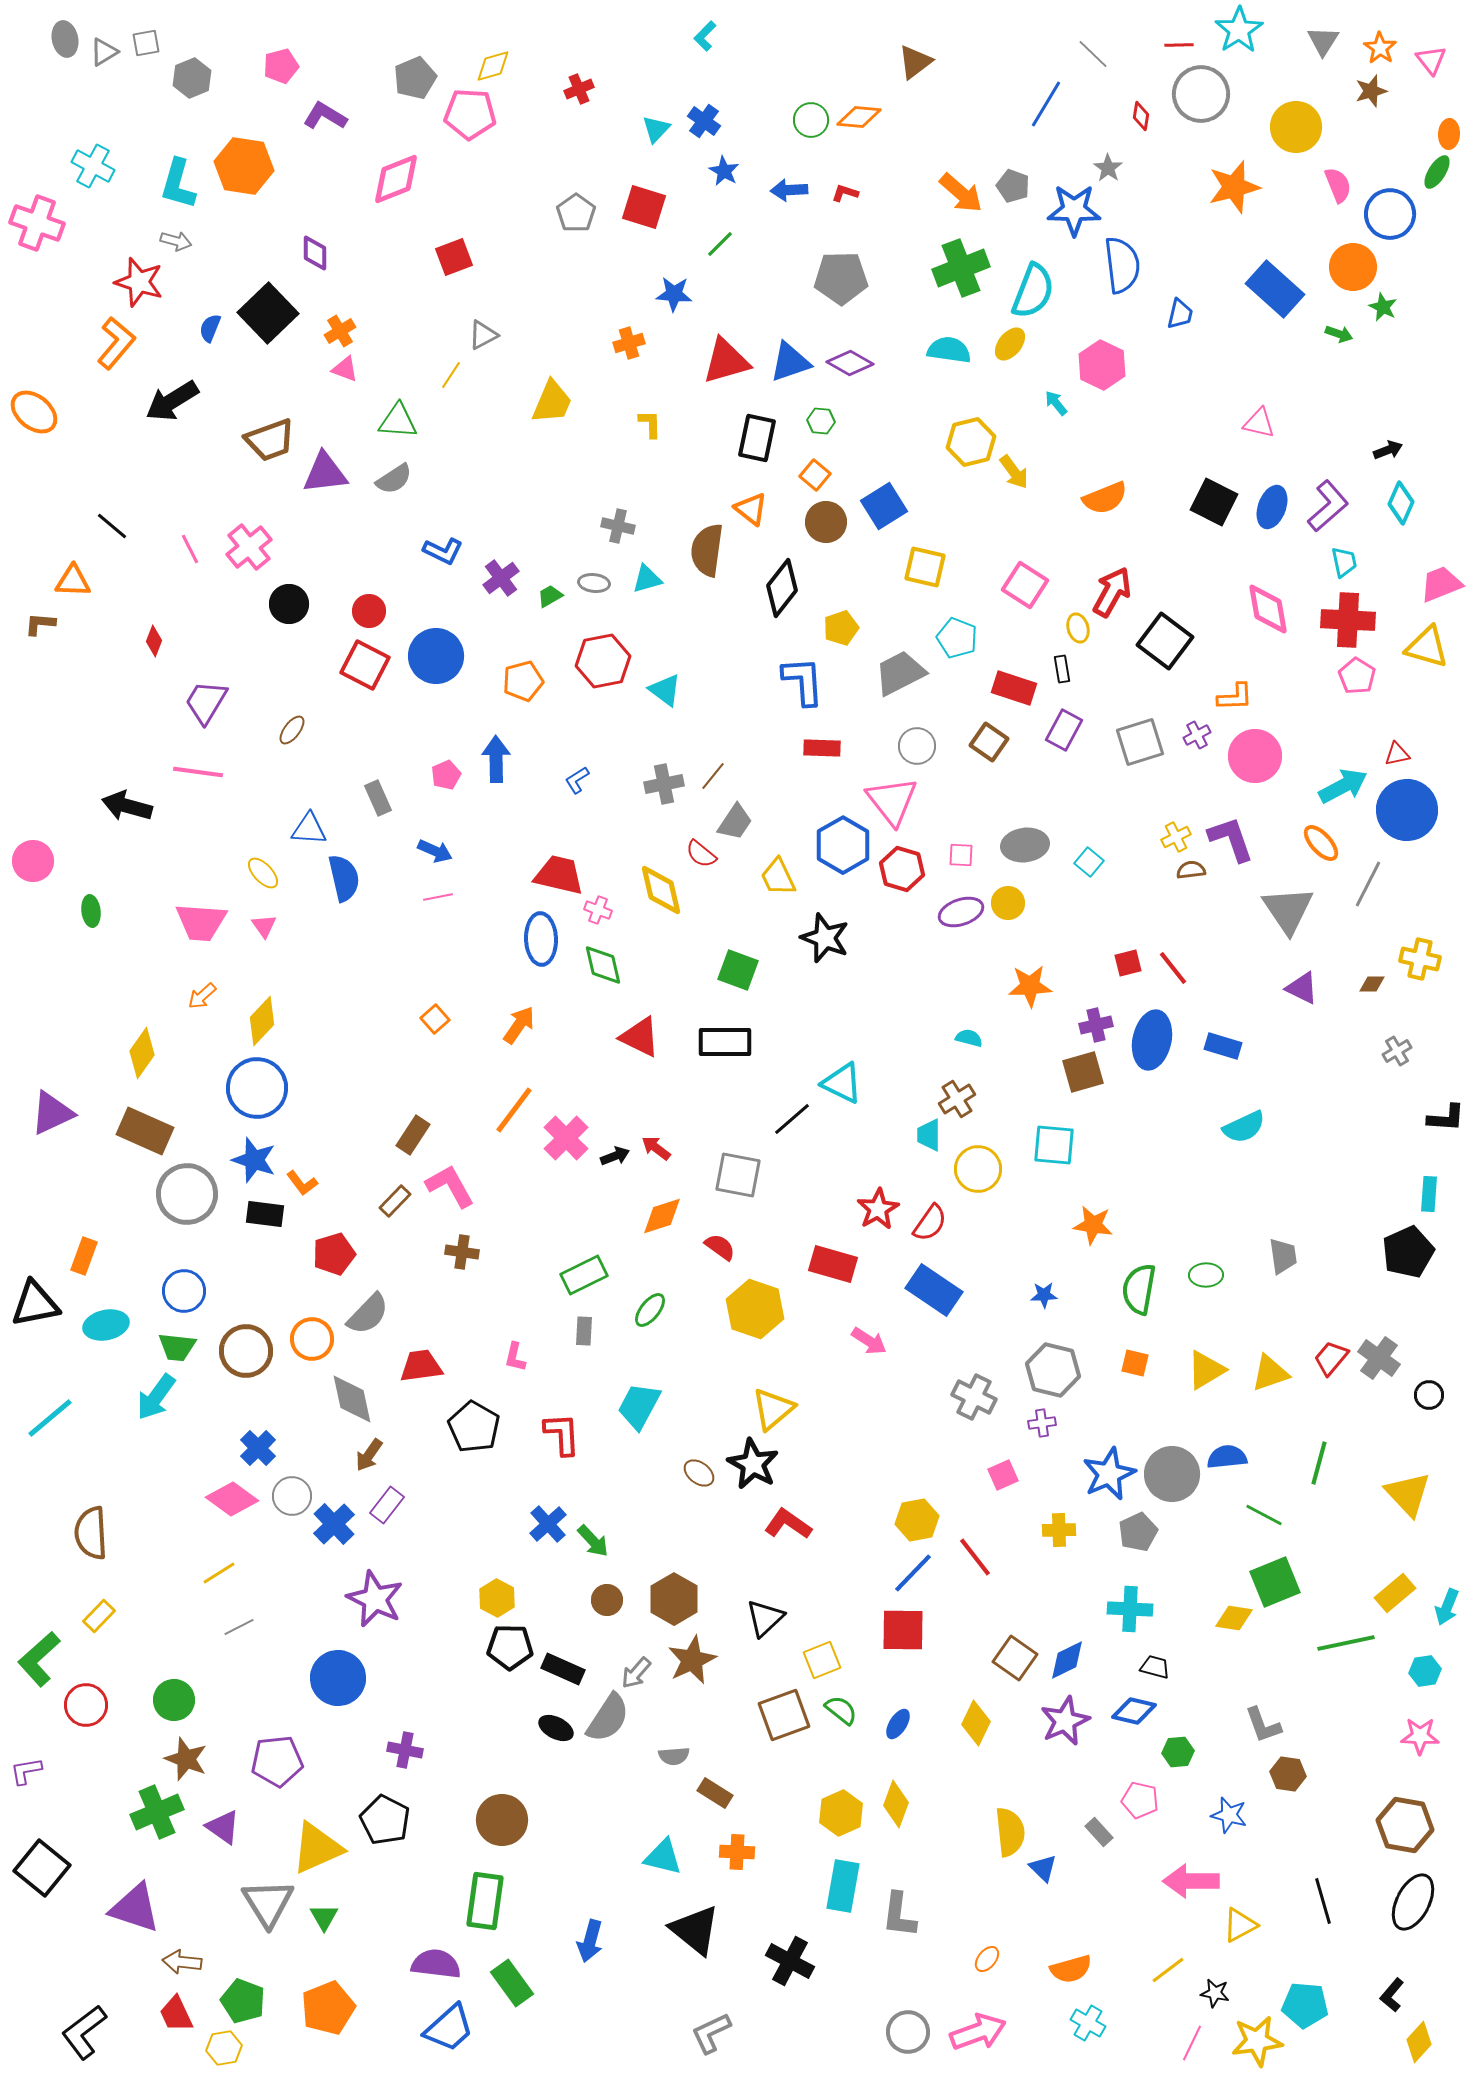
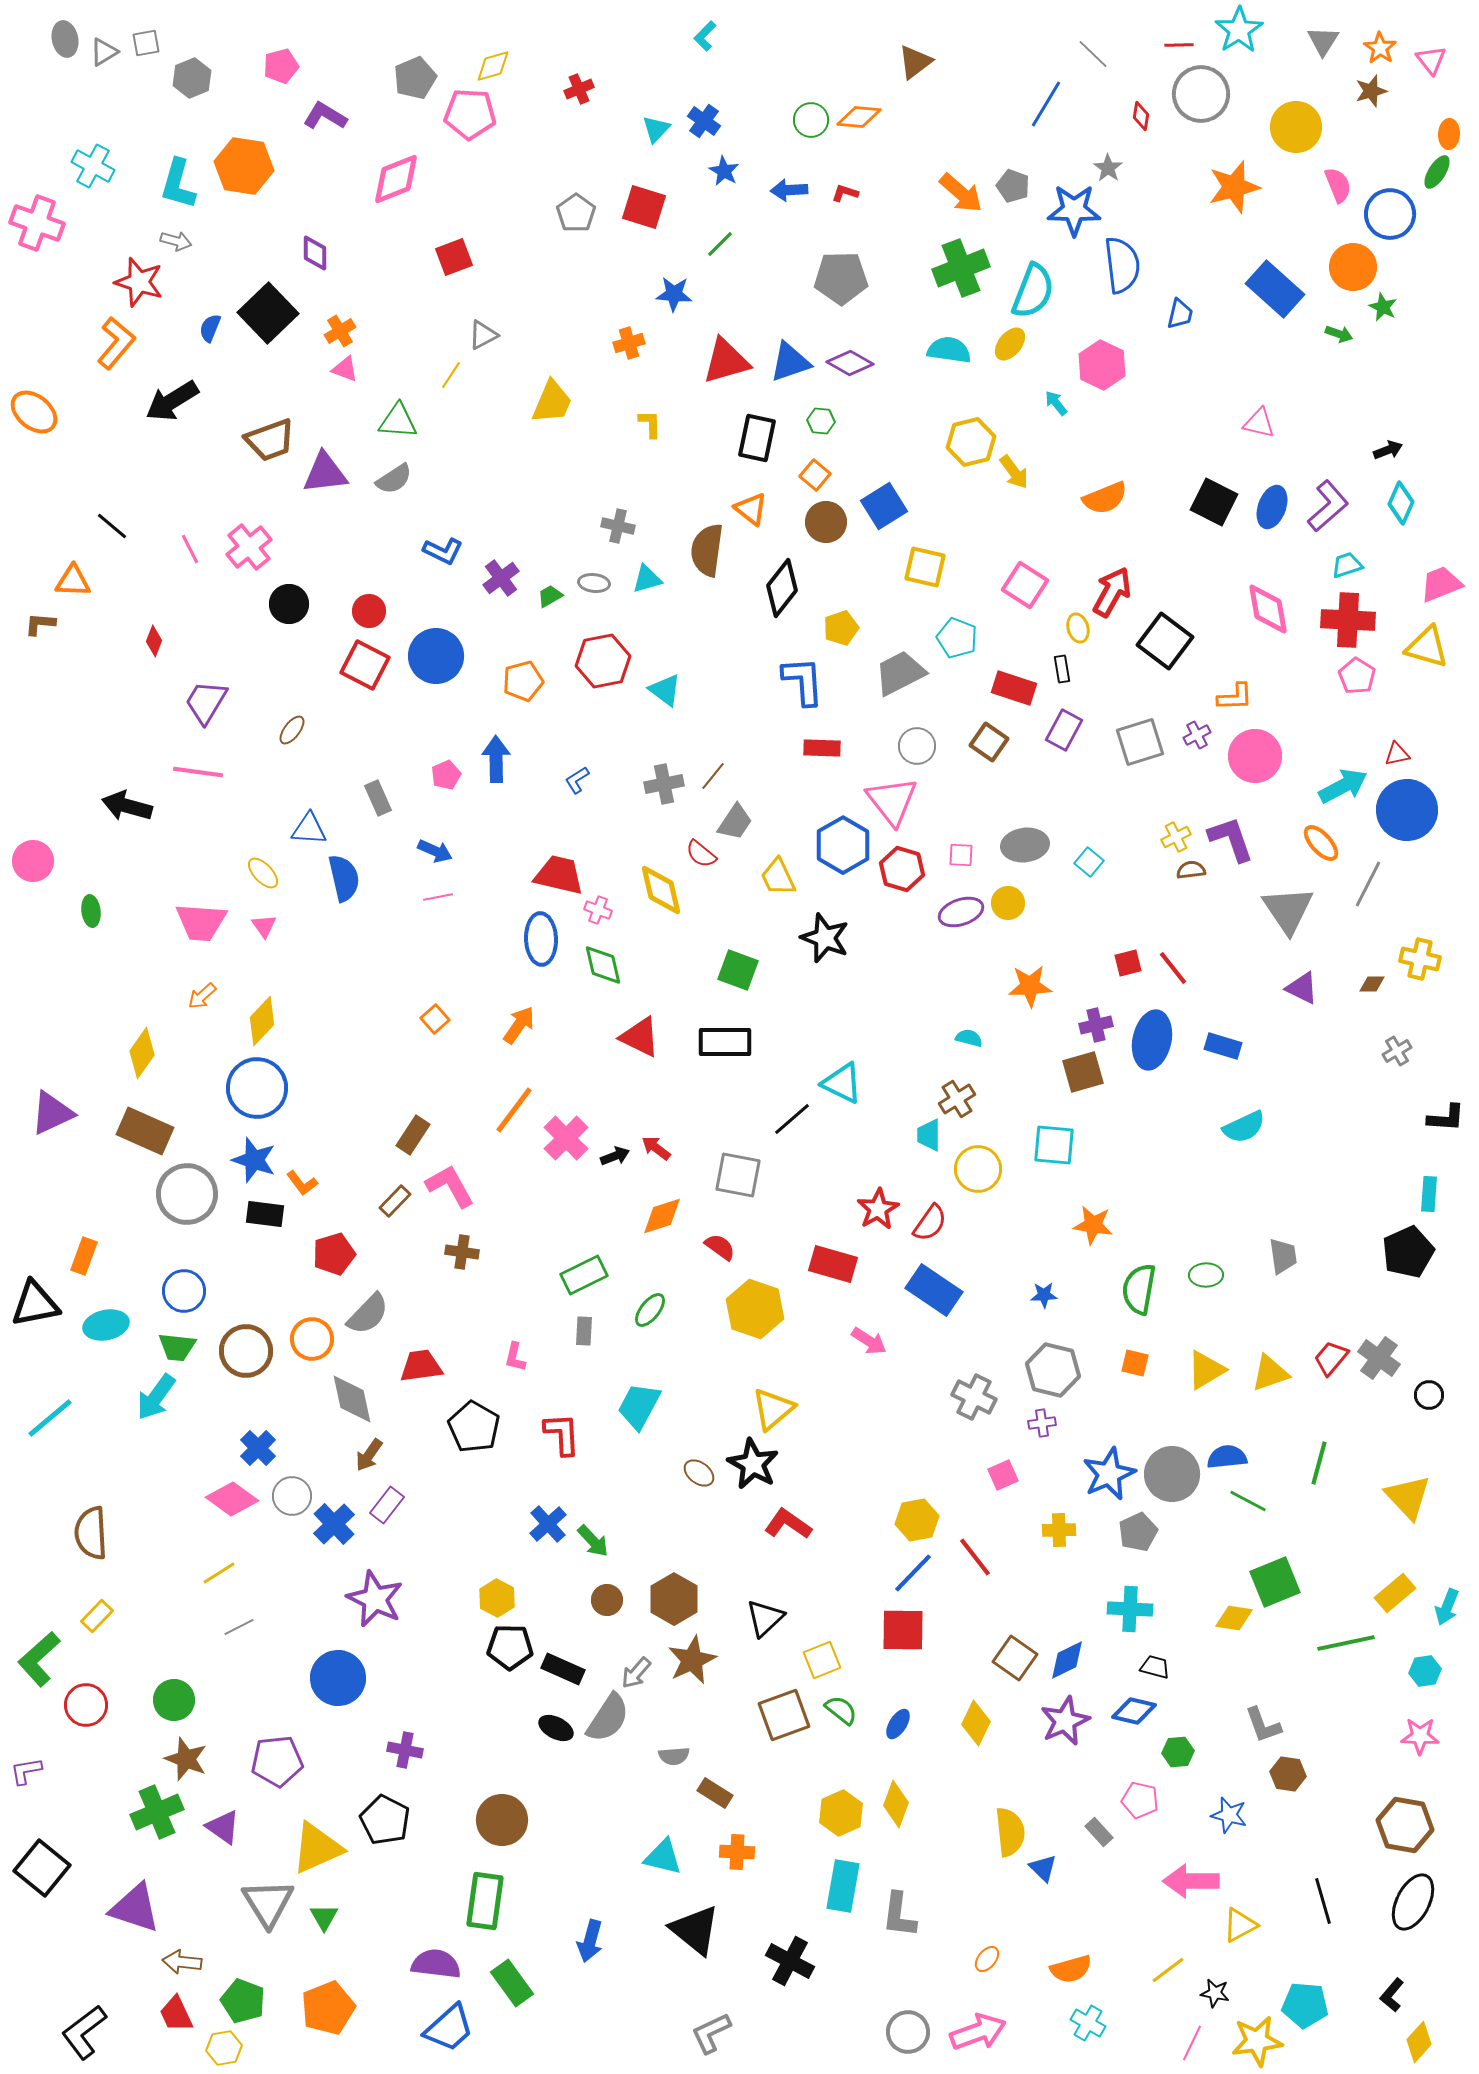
cyan trapezoid at (1344, 562): moved 3 px right, 3 px down; rotated 96 degrees counterclockwise
yellow triangle at (1408, 1494): moved 3 px down
green line at (1264, 1515): moved 16 px left, 14 px up
yellow rectangle at (99, 1616): moved 2 px left
